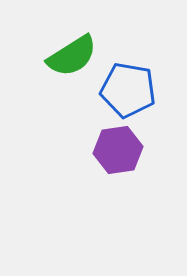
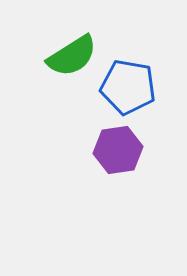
blue pentagon: moved 3 px up
